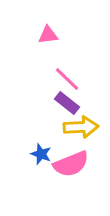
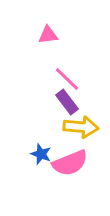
purple rectangle: moved 1 px up; rotated 15 degrees clockwise
yellow arrow: rotated 8 degrees clockwise
pink semicircle: moved 1 px left, 1 px up
